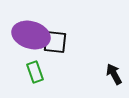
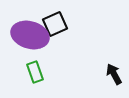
purple ellipse: moved 1 px left
black square: moved 18 px up; rotated 30 degrees counterclockwise
